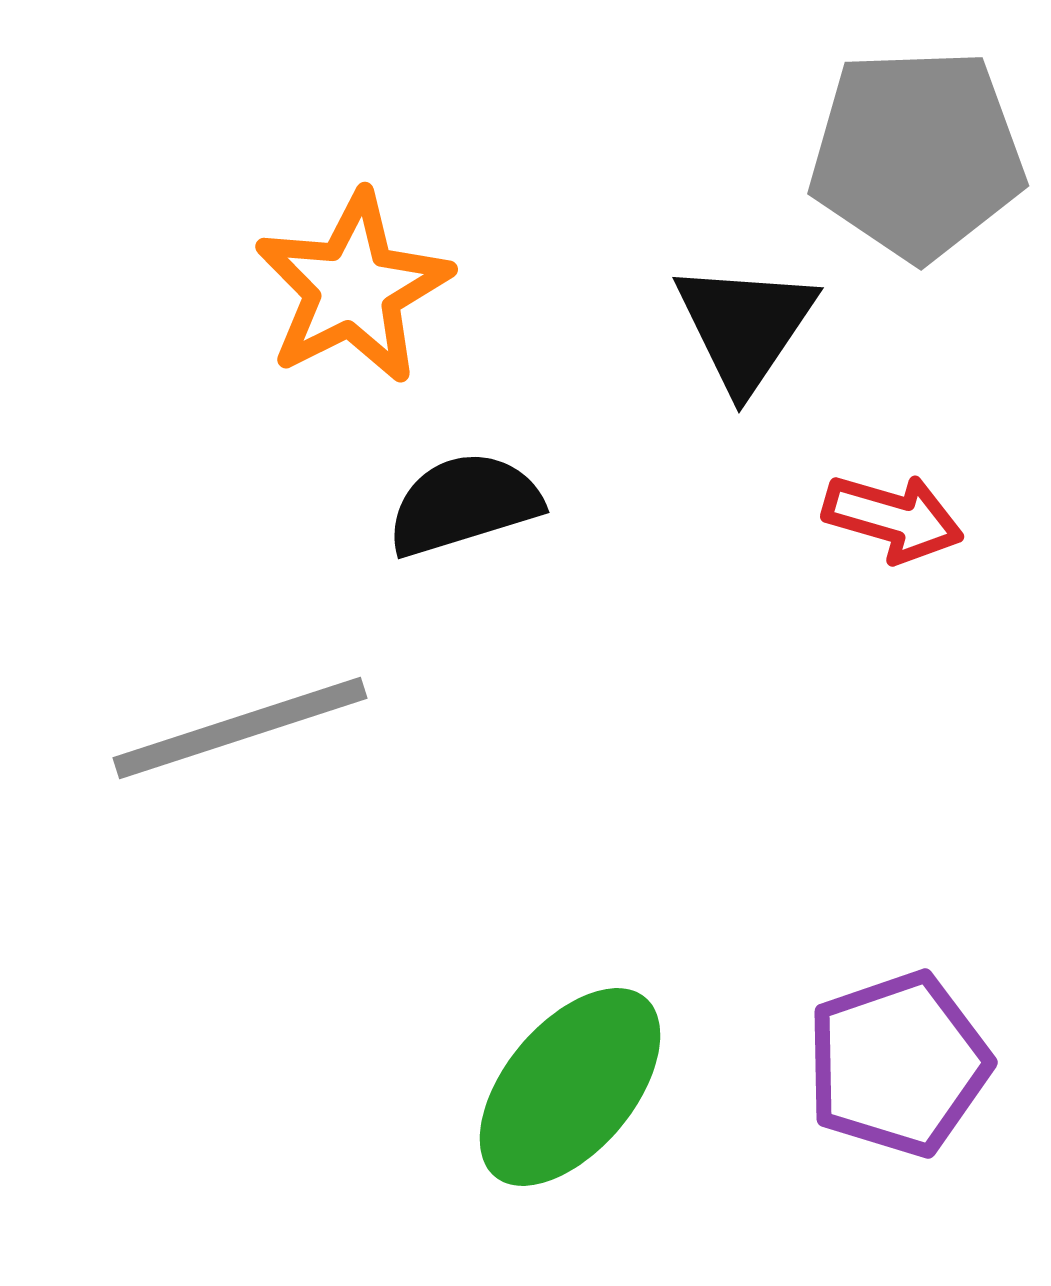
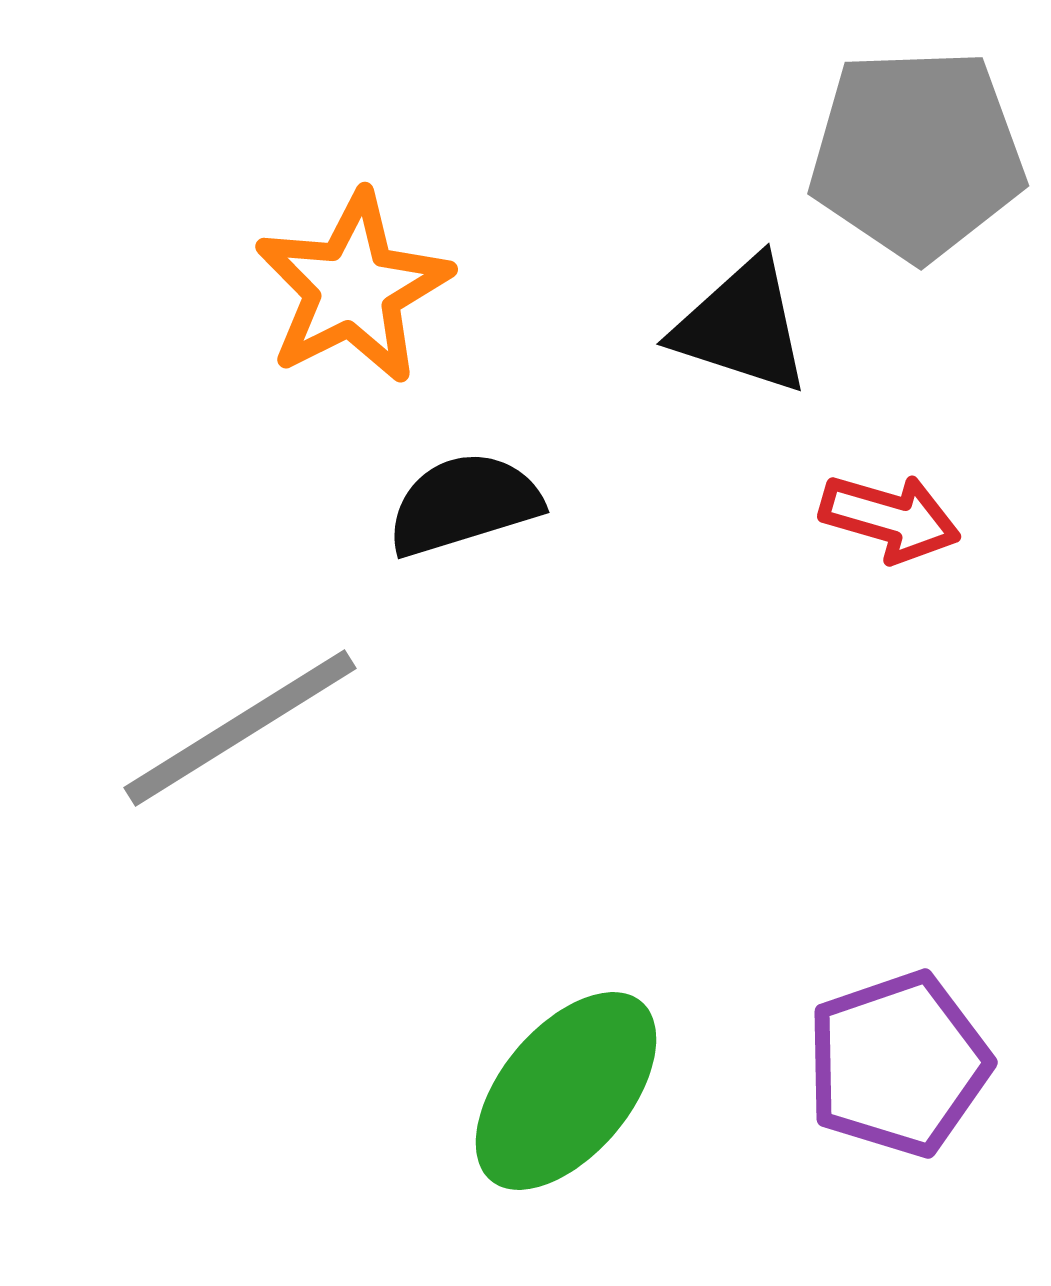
black triangle: moved 3 px left; rotated 46 degrees counterclockwise
red arrow: moved 3 px left
gray line: rotated 14 degrees counterclockwise
green ellipse: moved 4 px left, 4 px down
